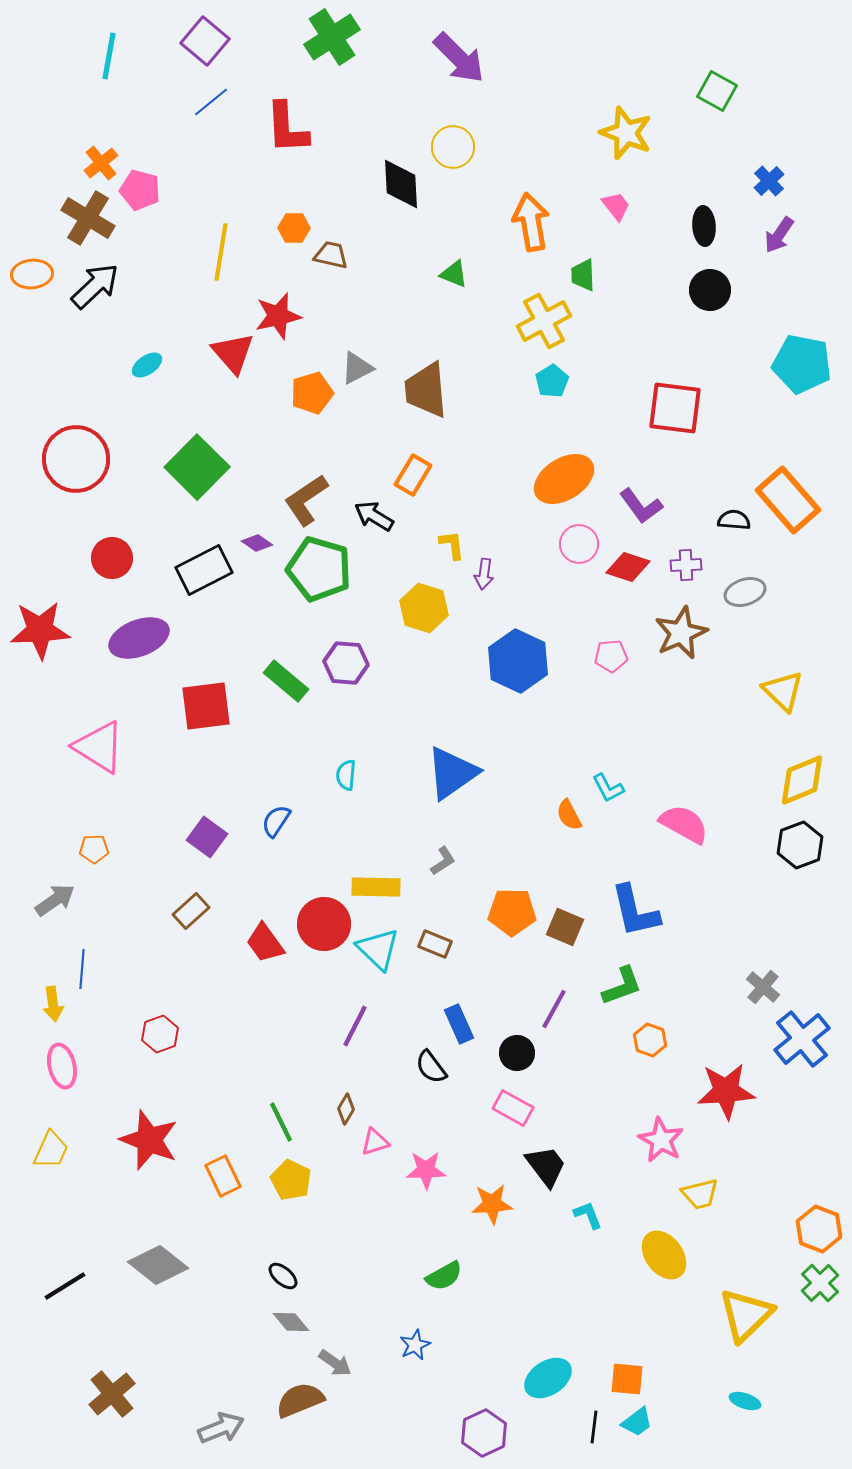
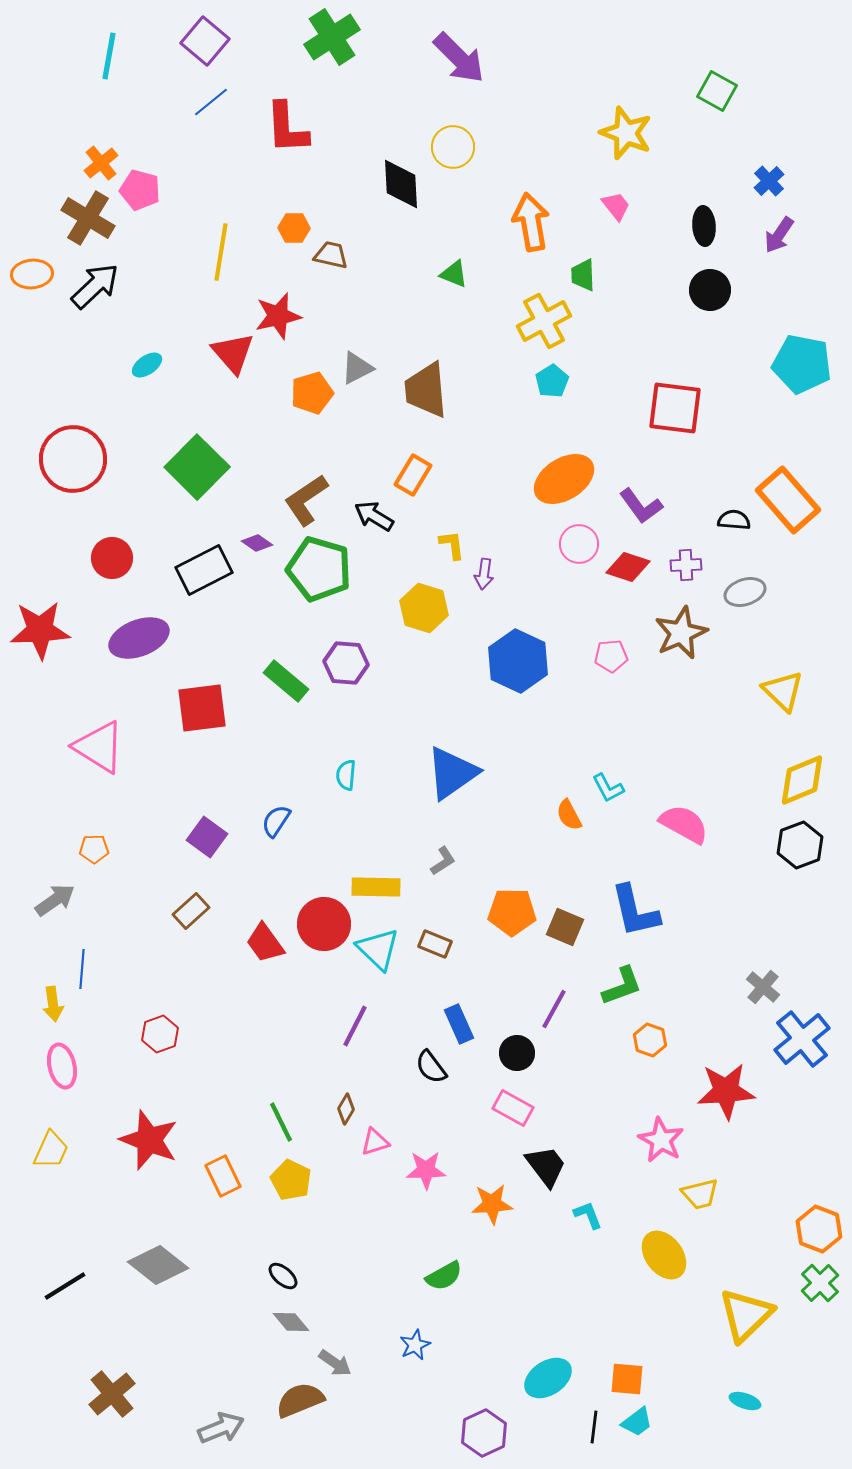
red circle at (76, 459): moved 3 px left
red square at (206, 706): moved 4 px left, 2 px down
